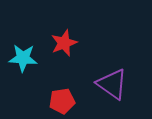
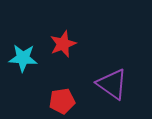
red star: moved 1 px left, 1 px down
